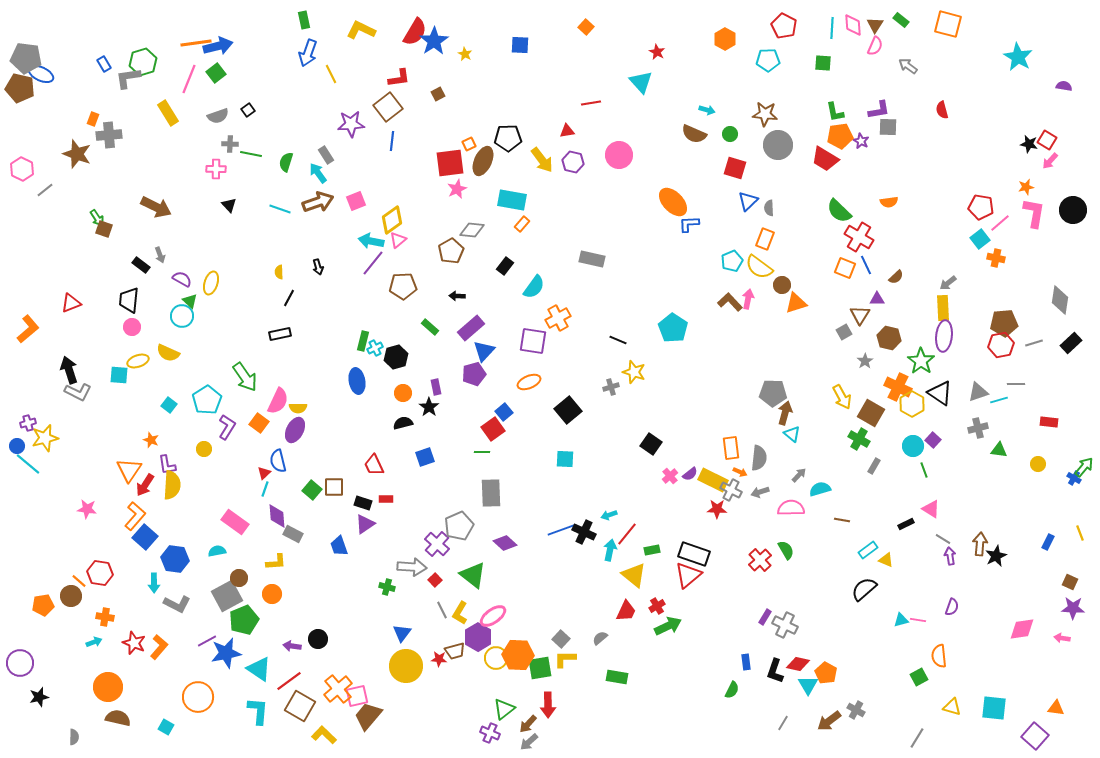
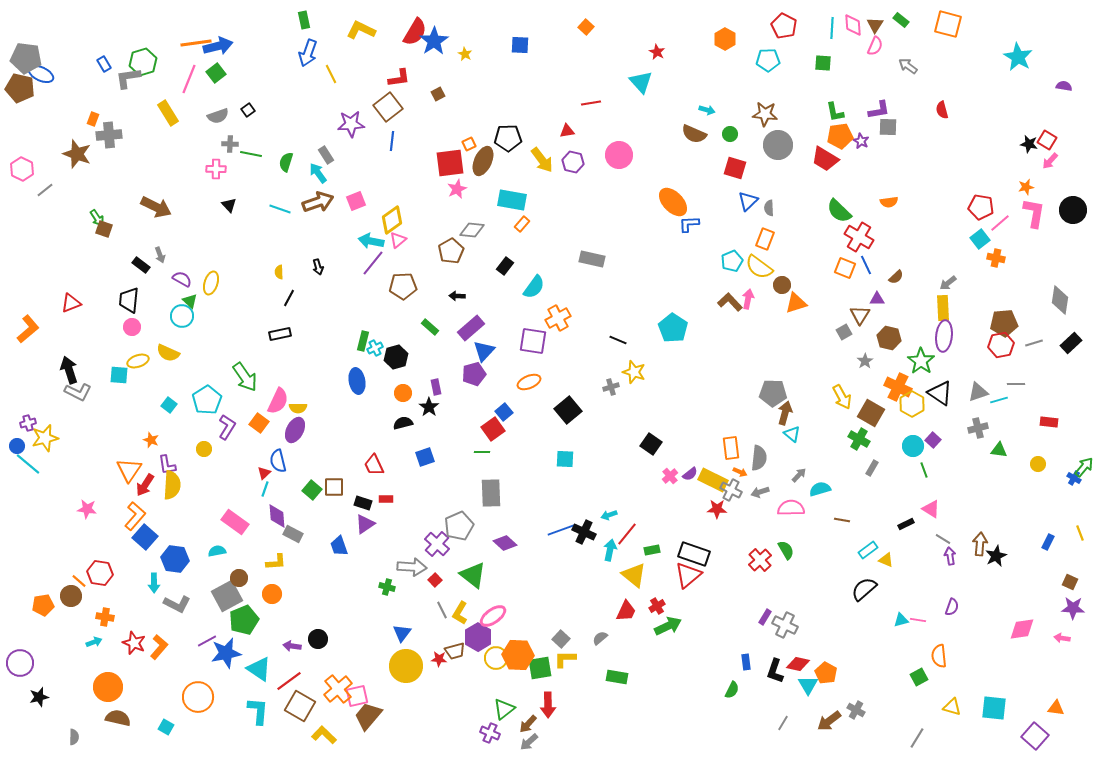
gray rectangle at (874, 466): moved 2 px left, 2 px down
